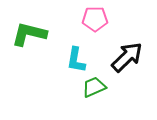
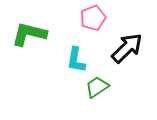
pink pentagon: moved 2 px left, 1 px up; rotated 20 degrees counterclockwise
black arrow: moved 9 px up
green trapezoid: moved 3 px right; rotated 10 degrees counterclockwise
